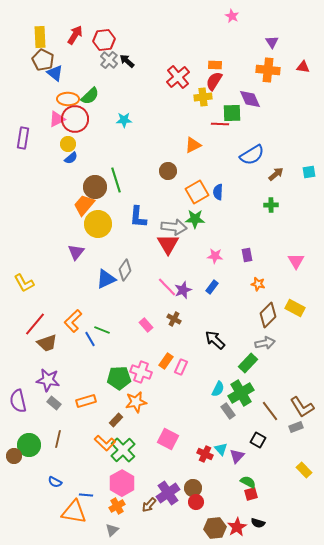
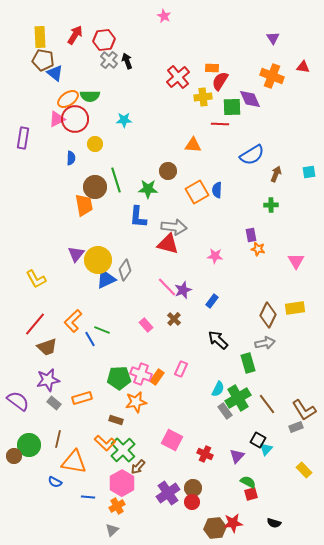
pink star at (232, 16): moved 68 px left
purple triangle at (272, 42): moved 1 px right, 4 px up
brown pentagon at (43, 60): rotated 15 degrees counterclockwise
black arrow at (127, 61): rotated 28 degrees clockwise
orange rectangle at (215, 65): moved 3 px left, 3 px down
orange cross at (268, 70): moved 4 px right, 6 px down; rotated 15 degrees clockwise
red semicircle at (214, 81): moved 6 px right
green semicircle at (90, 96): rotated 42 degrees clockwise
orange ellipse at (68, 99): rotated 35 degrees counterclockwise
green square at (232, 113): moved 6 px up
yellow circle at (68, 144): moved 27 px right
orange triangle at (193, 145): rotated 30 degrees clockwise
blue semicircle at (71, 158): rotated 48 degrees counterclockwise
brown arrow at (276, 174): rotated 28 degrees counterclockwise
blue semicircle at (218, 192): moved 1 px left, 2 px up
orange trapezoid at (84, 205): rotated 130 degrees clockwise
green star at (195, 219): moved 47 px left, 30 px up
yellow circle at (98, 224): moved 36 px down
red triangle at (168, 244): rotated 45 degrees counterclockwise
purple triangle at (76, 252): moved 2 px down
purple rectangle at (247, 255): moved 4 px right, 20 px up
yellow L-shape at (24, 283): moved 12 px right, 4 px up
orange star at (258, 284): moved 35 px up
blue rectangle at (212, 287): moved 14 px down
yellow rectangle at (295, 308): rotated 36 degrees counterclockwise
brown diamond at (268, 315): rotated 20 degrees counterclockwise
brown cross at (174, 319): rotated 16 degrees clockwise
black arrow at (215, 340): moved 3 px right
brown trapezoid at (47, 343): moved 4 px down
orange rectangle at (166, 361): moved 9 px left, 16 px down
green rectangle at (248, 363): rotated 60 degrees counterclockwise
pink rectangle at (181, 367): moved 2 px down
pink cross at (141, 372): moved 2 px down
purple star at (48, 380): rotated 20 degrees counterclockwise
green cross at (241, 393): moved 3 px left, 5 px down
purple semicircle at (18, 401): rotated 140 degrees clockwise
orange rectangle at (86, 401): moved 4 px left, 3 px up
brown L-shape at (302, 407): moved 2 px right, 3 px down
gray rectangle at (228, 411): moved 3 px left
brown line at (270, 411): moved 3 px left, 7 px up
brown rectangle at (116, 420): rotated 64 degrees clockwise
pink square at (168, 439): moved 4 px right, 1 px down
cyan triangle at (221, 449): moved 45 px right; rotated 24 degrees clockwise
blue line at (86, 495): moved 2 px right, 2 px down
red circle at (196, 502): moved 4 px left
brown arrow at (149, 505): moved 11 px left, 38 px up
orange triangle at (74, 512): moved 50 px up
black semicircle at (258, 523): moved 16 px right
red star at (237, 527): moved 4 px left, 4 px up; rotated 24 degrees clockwise
